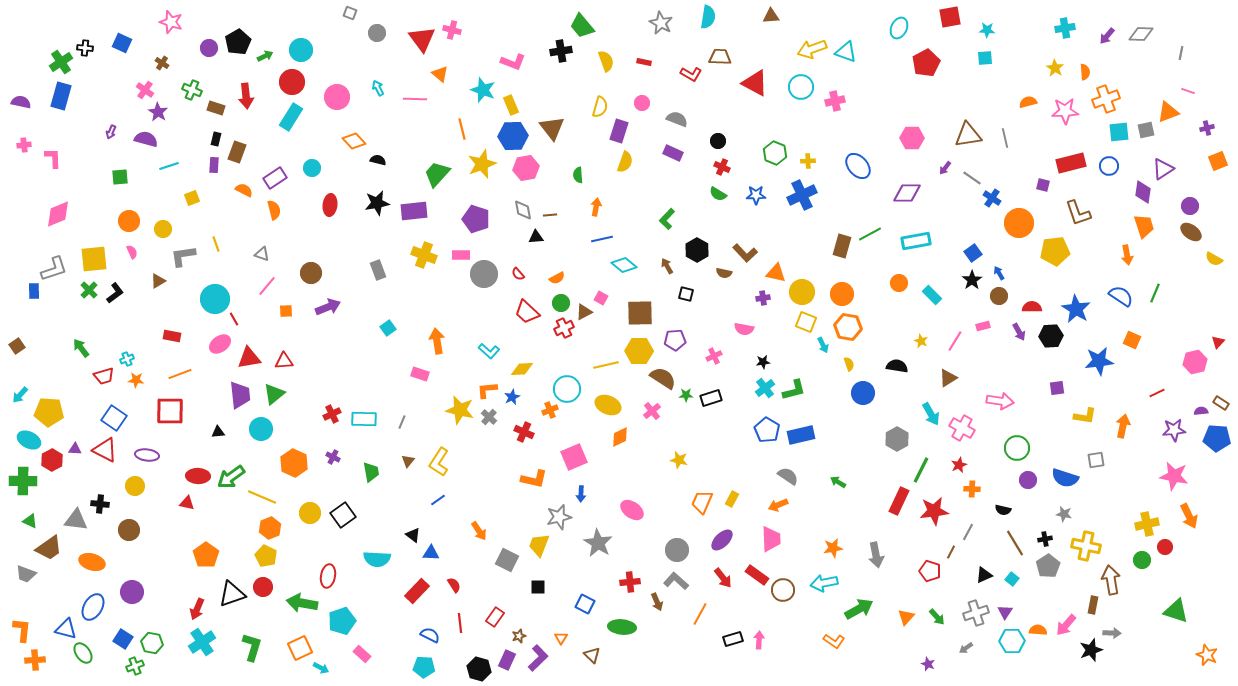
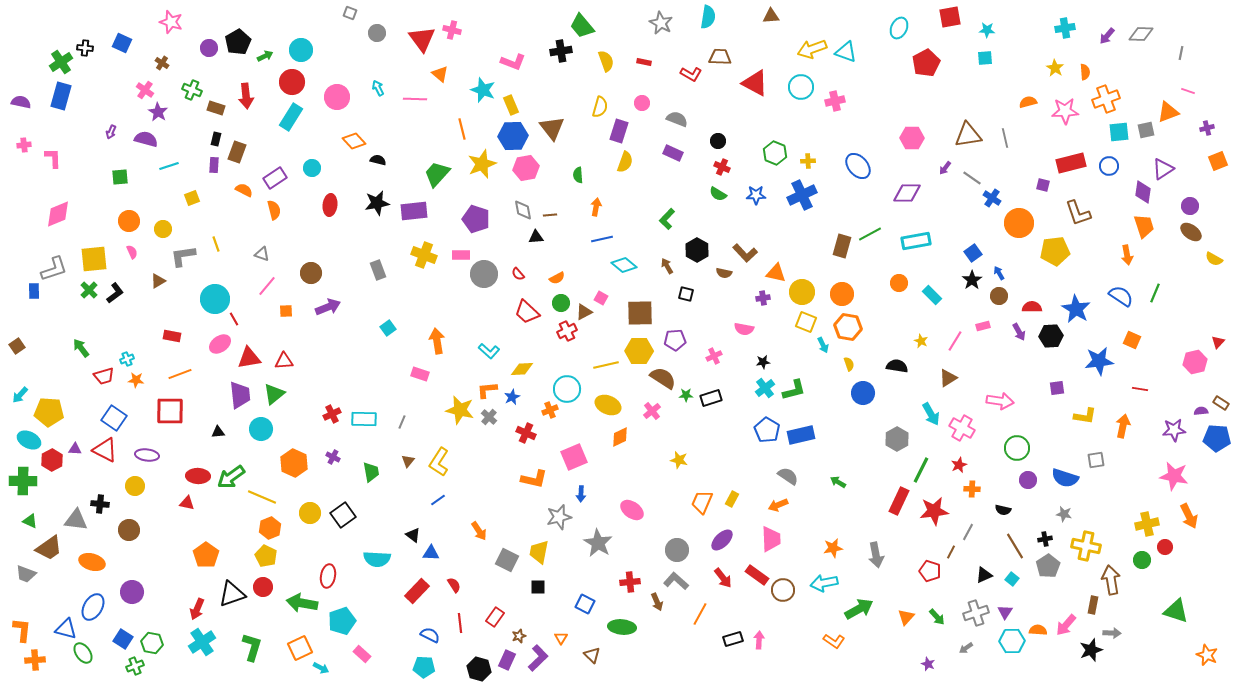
red cross at (564, 328): moved 3 px right, 3 px down
red line at (1157, 393): moved 17 px left, 4 px up; rotated 35 degrees clockwise
red cross at (524, 432): moved 2 px right, 1 px down
brown line at (1015, 543): moved 3 px down
yellow trapezoid at (539, 545): moved 7 px down; rotated 10 degrees counterclockwise
